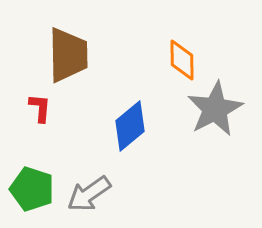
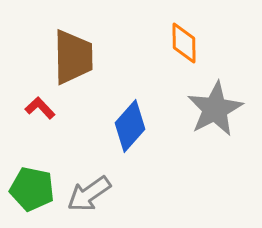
brown trapezoid: moved 5 px right, 2 px down
orange diamond: moved 2 px right, 17 px up
red L-shape: rotated 48 degrees counterclockwise
blue diamond: rotated 9 degrees counterclockwise
green pentagon: rotated 6 degrees counterclockwise
